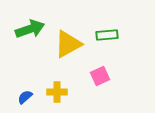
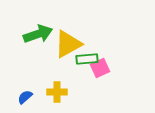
green arrow: moved 8 px right, 5 px down
green rectangle: moved 20 px left, 24 px down
pink square: moved 8 px up
